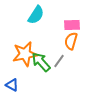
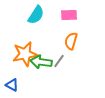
pink rectangle: moved 3 px left, 10 px up
green arrow: rotated 40 degrees counterclockwise
